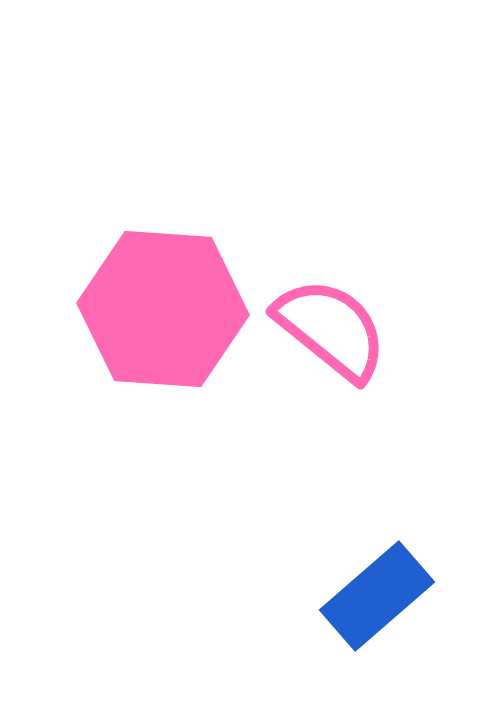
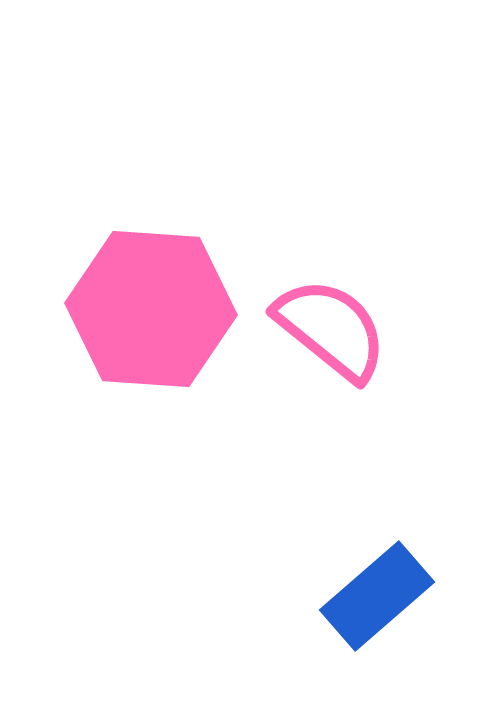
pink hexagon: moved 12 px left
